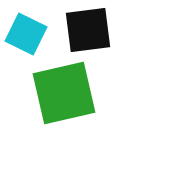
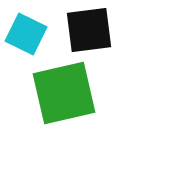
black square: moved 1 px right
